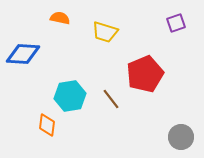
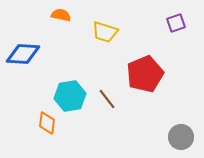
orange semicircle: moved 1 px right, 3 px up
brown line: moved 4 px left
orange diamond: moved 2 px up
